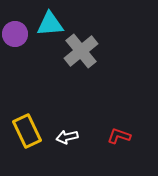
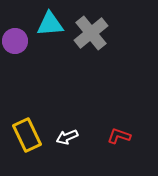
purple circle: moved 7 px down
gray cross: moved 10 px right, 18 px up
yellow rectangle: moved 4 px down
white arrow: rotated 10 degrees counterclockwise
